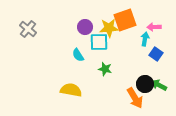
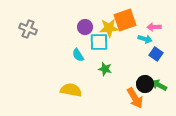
gray cross: rotated 18 degrees counterclockwise
cyan arrow: rotated 96 degrees clockwise
